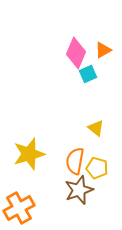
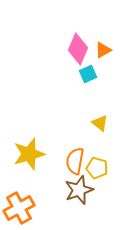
pink diamond: moved 2 px right, 4 px up
yellow triangle: moved 4 px right, 5 px up
